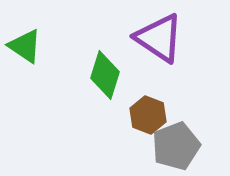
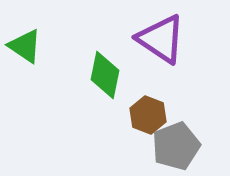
purple triangle: moved 2 px right, 1 px down
green diamond: rotated 6 degrees counterclockwise
